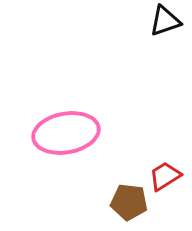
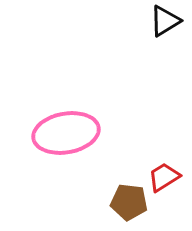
black triangle: rotated 12 degrees counterclockwise
red trapezoid: moved 1 px left, 1 px down
